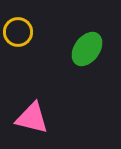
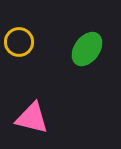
yellow circle: moved 1 px right, 10 px down
